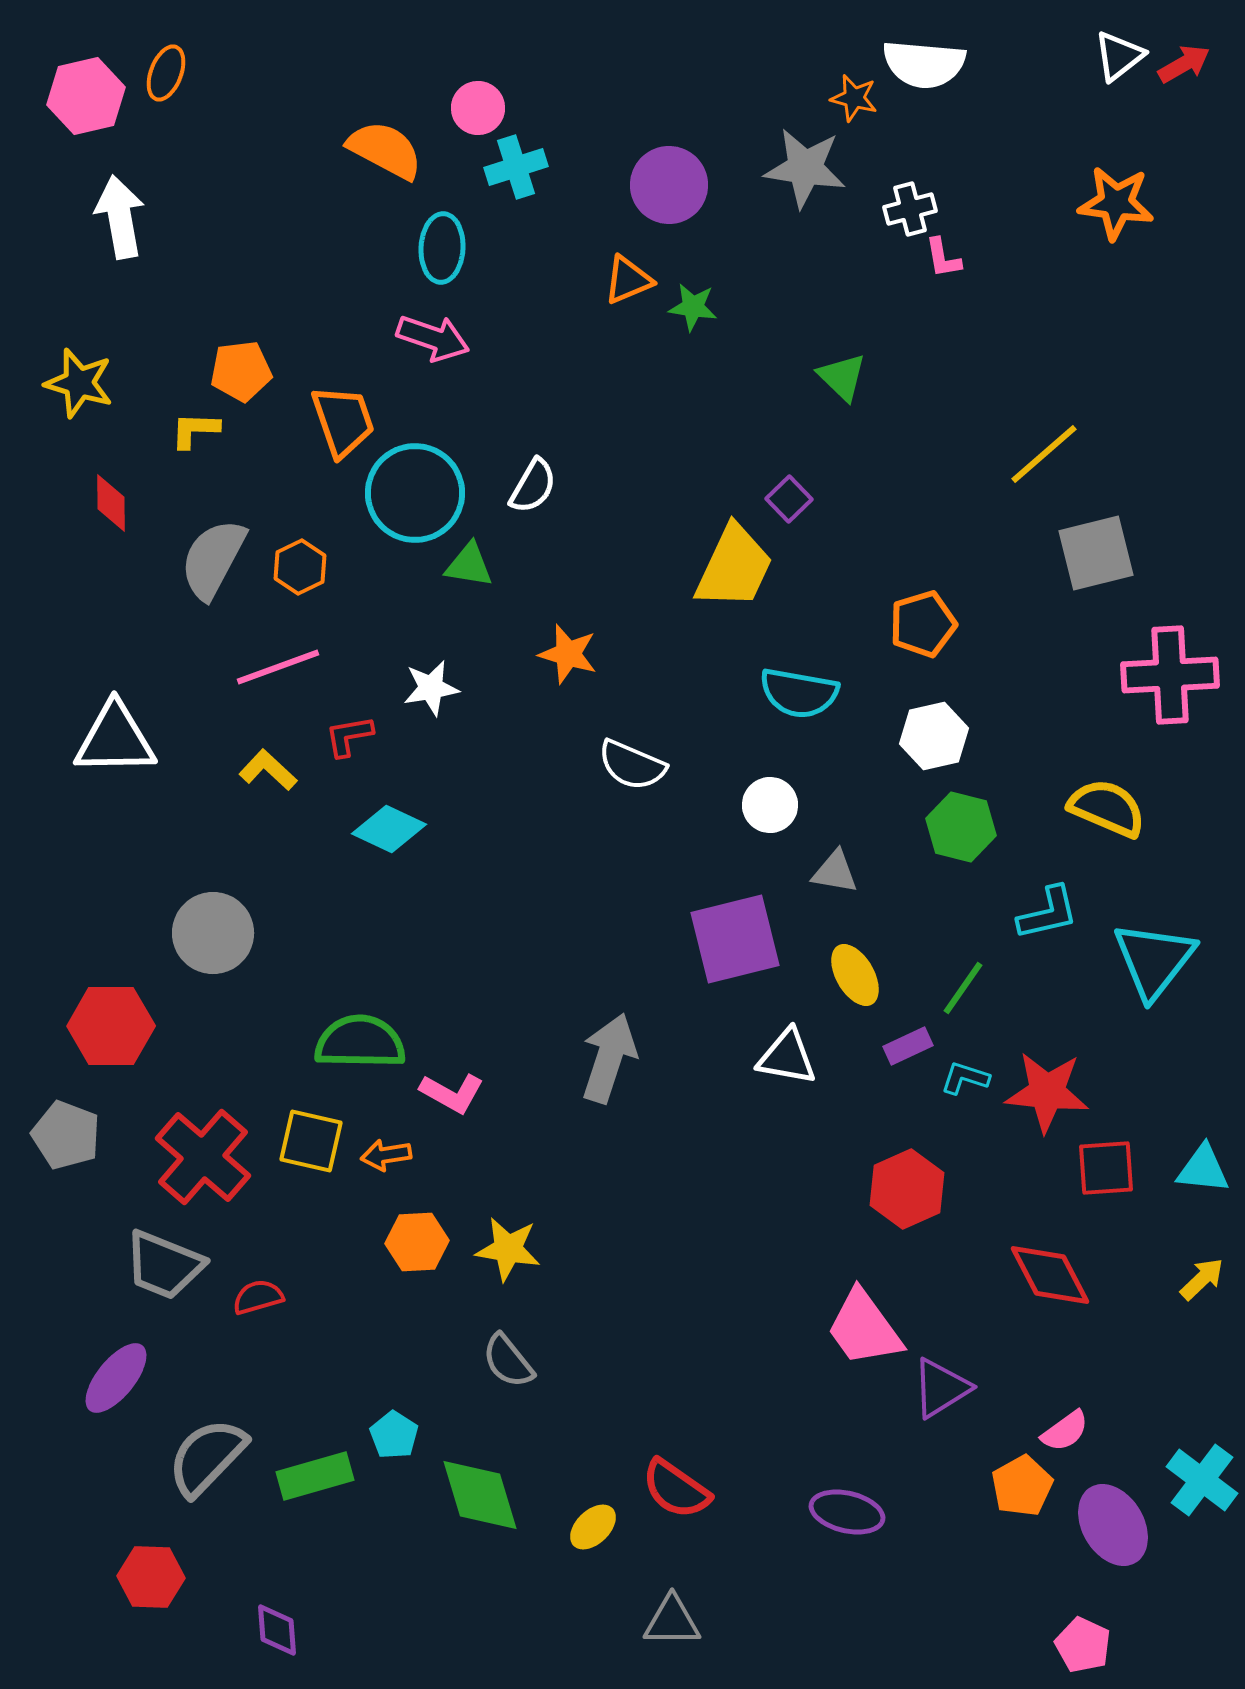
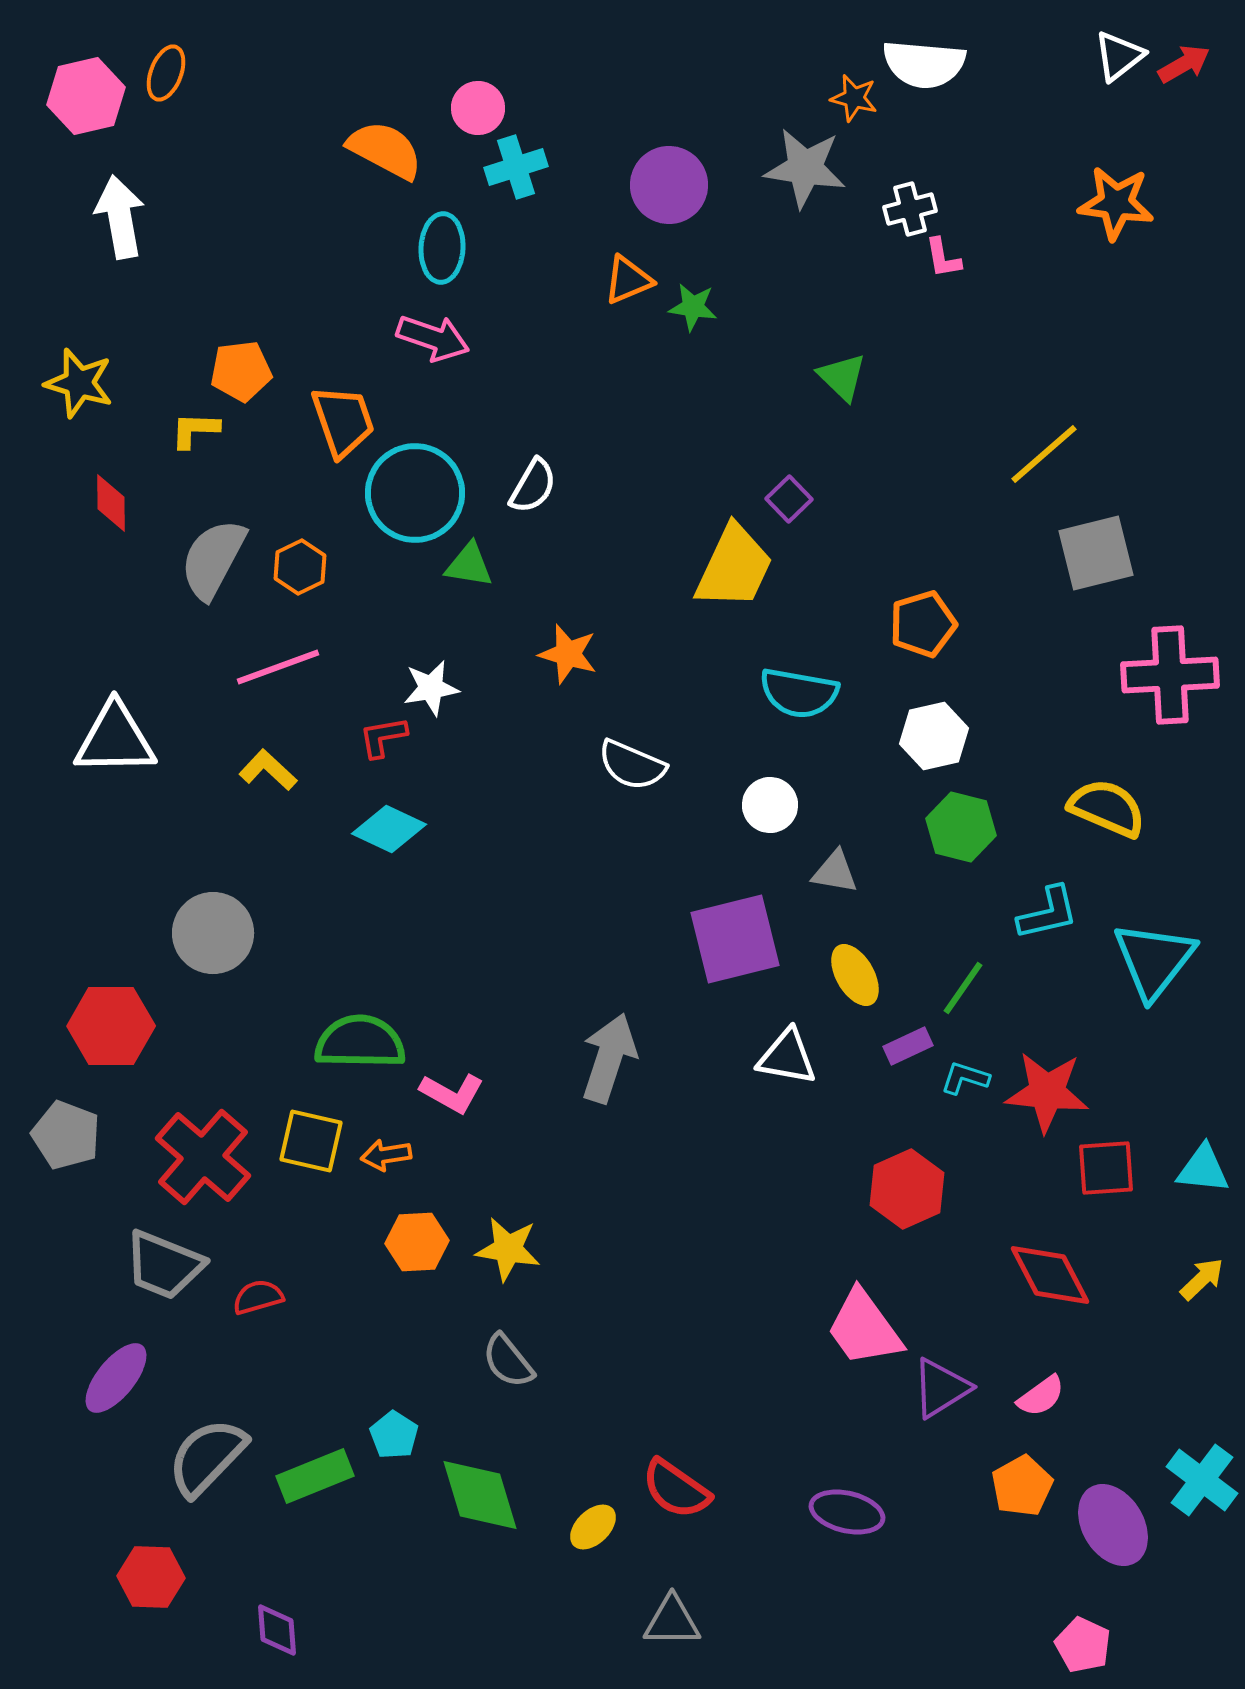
red L-shape at (349, 736): moved 34 px right, 1 px down
pink semicircle at (1065, 1431): moved 24 px left, 35 px up
green rectangle at (315, 1476): rotated 6 degrees counterclockwise
